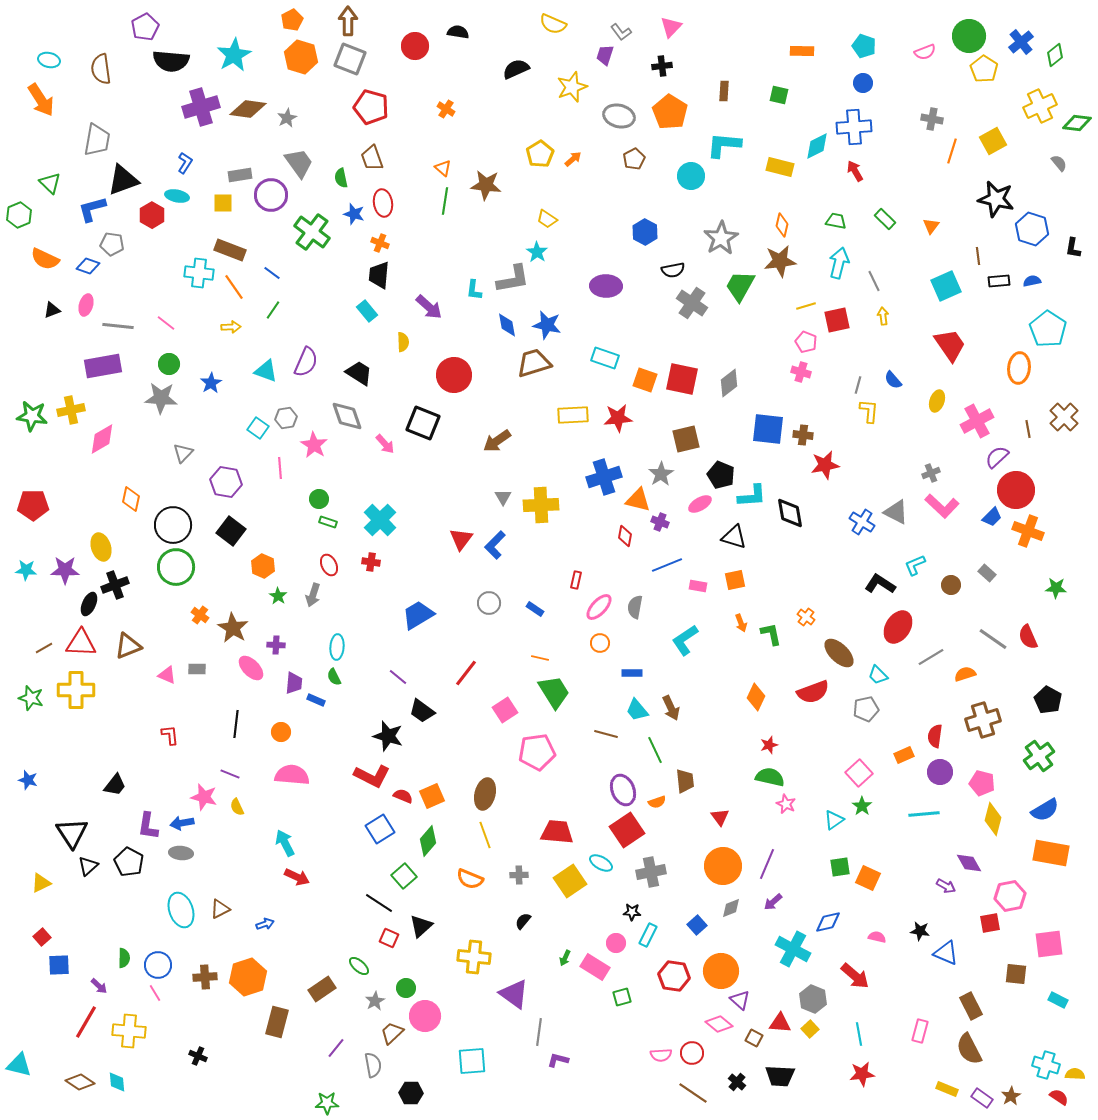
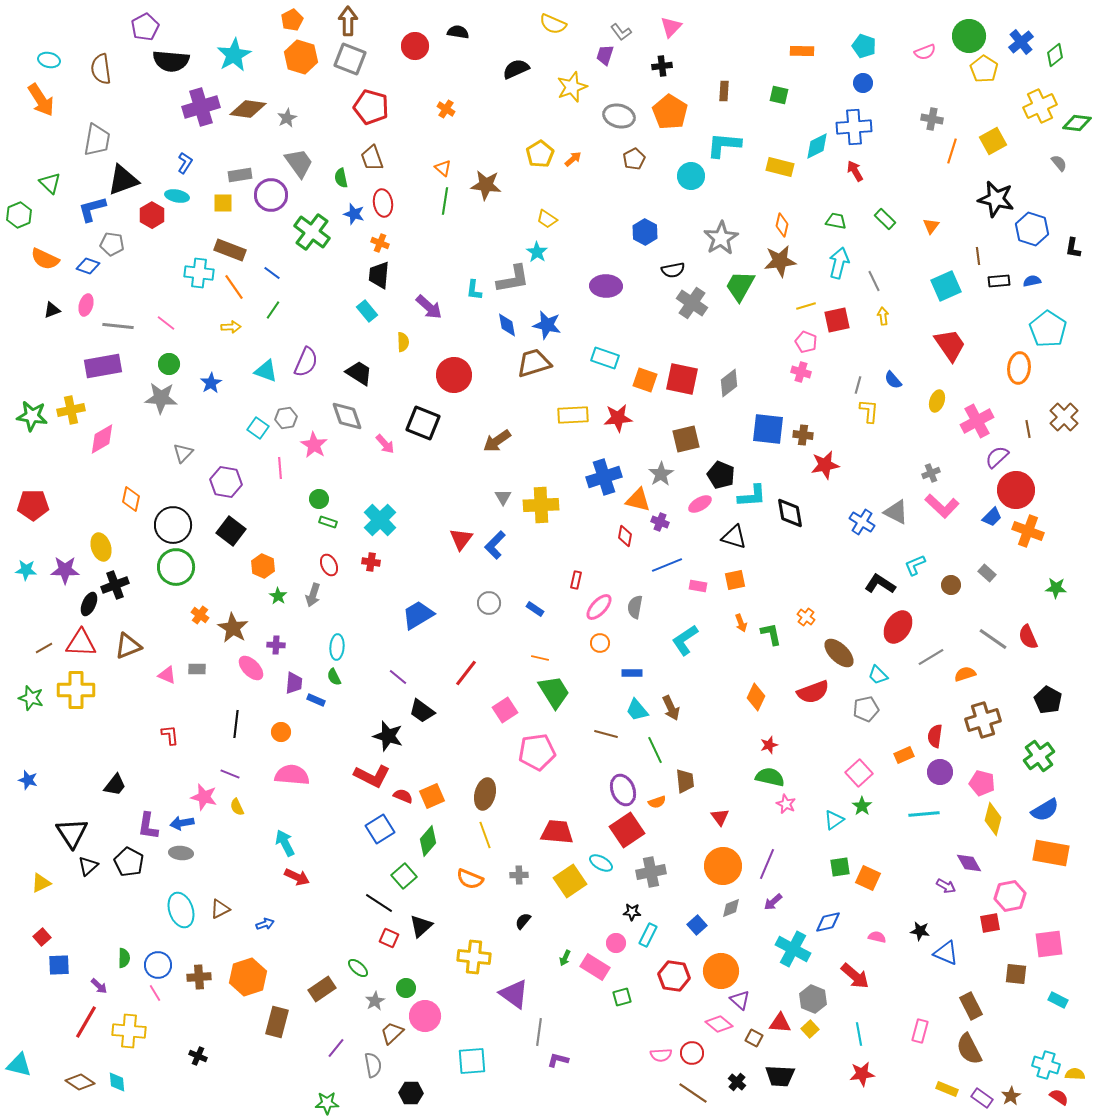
green ellipse at (359, 966): moved 1 px left, 2 px down
brown cross at (205, 977): moved 6 px left
